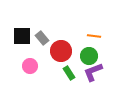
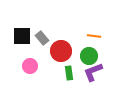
green rectangle: rotated 24 degrees clockwise
